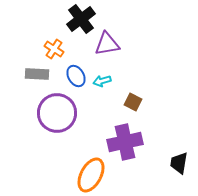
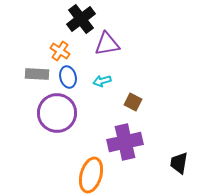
orange cross: moved 6 px right, 2 px down
blue ellipse: moved 8 px left, 1 px down; rotated 15 degrees clockwise
orange ellipse: rotated 12 degrees counterclockwise
